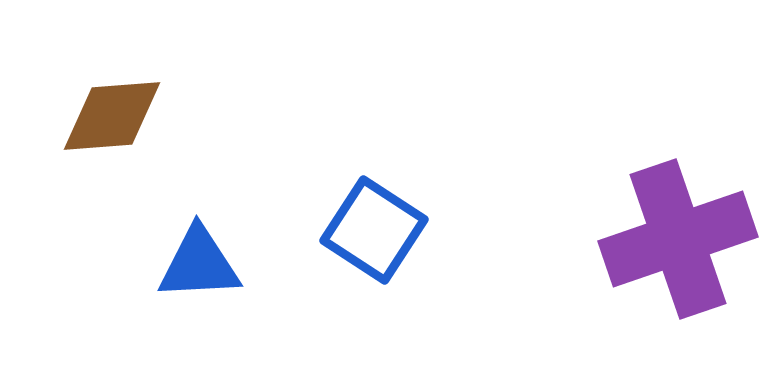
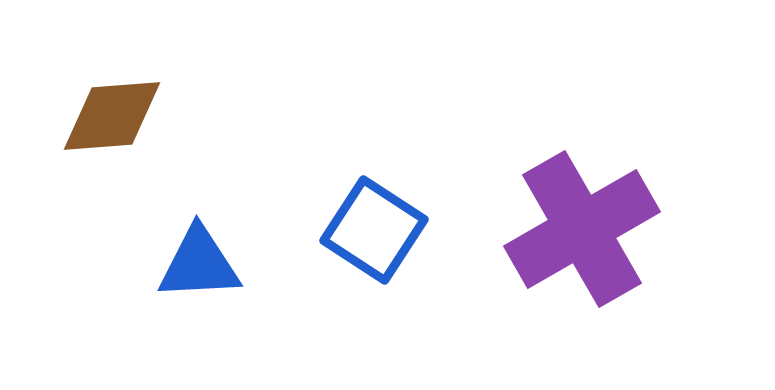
purple cross: moved 96 px left, 10 px up; rotated 11 degrees counterclockwise
